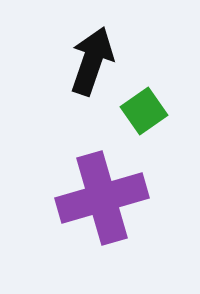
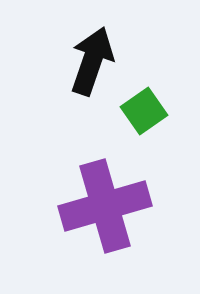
purple cross: moved 3 px right, 8 px down
